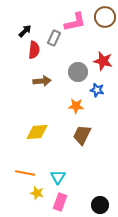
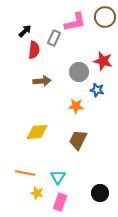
gray circle: moved 1 px right
brown trapezoid: moved 4 px left, 5 px down
black circle: moved 12 px up
